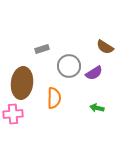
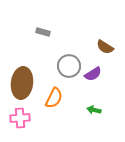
gray rectangle: moved 1 px right, 17 px up; rotated 32 degrees clockwise
purple semicircle: moved 1 px left, 1 px down
orange semicircle: rotated 25 degrees clockwise
green arrow: moved 3 px left, 2 px down
pink cross: moved 7 px right, 4 px down
